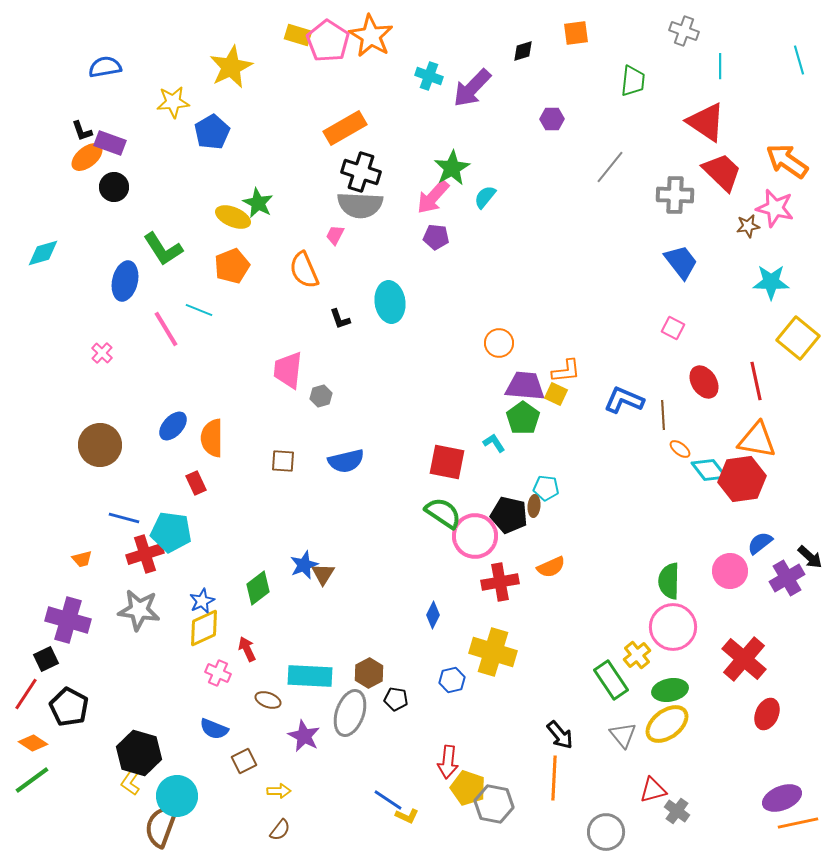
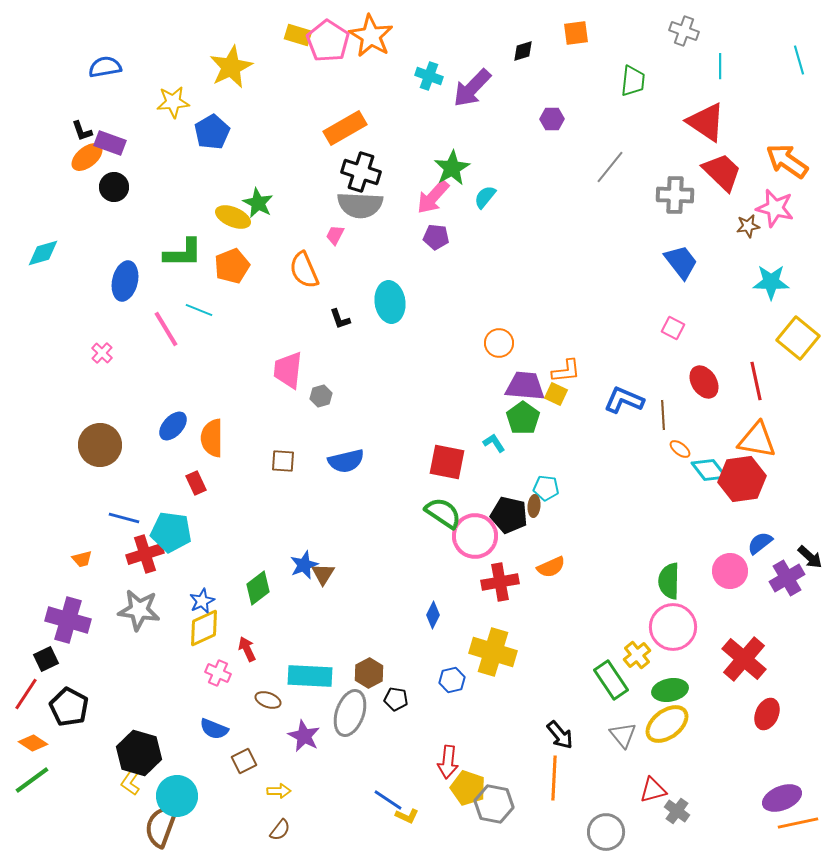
green L-shape at (163, 249): moved 20 px right, 4 px down; rotated 57 degrees counterclockwise
